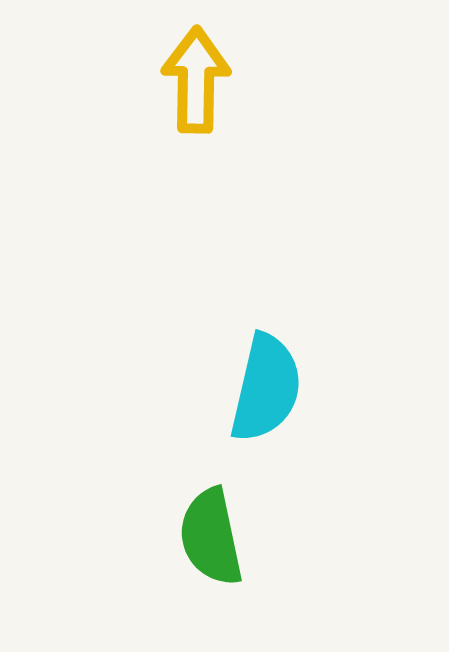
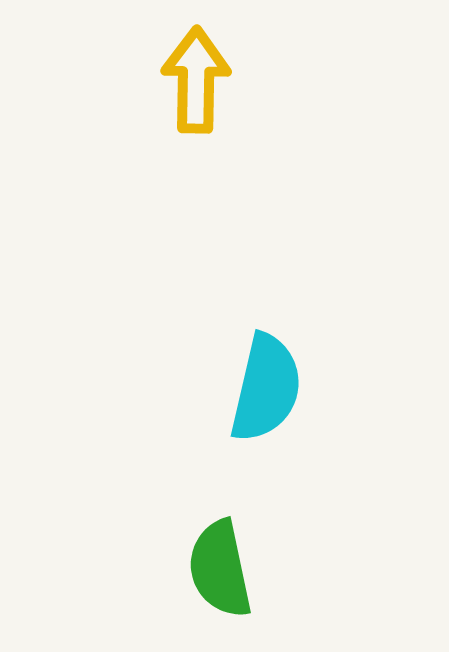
green semicircle: moved 9 px right, 32 px down
